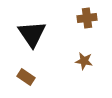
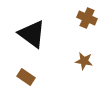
brown cross: rotated 30 degrees clockwise
black triangle: rotated 20 degrees counterclockwise
